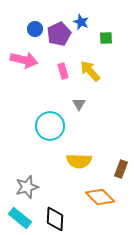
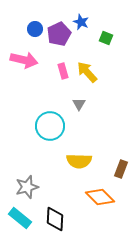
green square: rotated 24 degrees clockwise
yellow arrow: moved 3 px left, 1 px down
